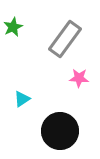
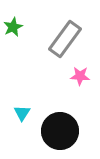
pink star: moved 1 px right, 2 px up
cyan triangle: moved 14 px down; rotated 24 degrees counterclockwise
